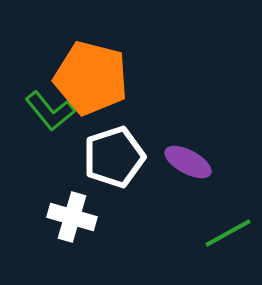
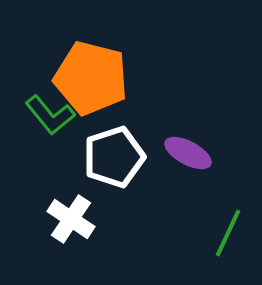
green L-shape: moved 4 px down
purple ellipse: moved 9 px up
white cross: moved 1 px left, 2 px down; rotated 18 degrees clockwise
green line: rotated 36 degrees counterclockwise
